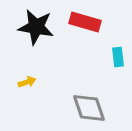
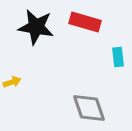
yellow arrow: moved 15 px left
